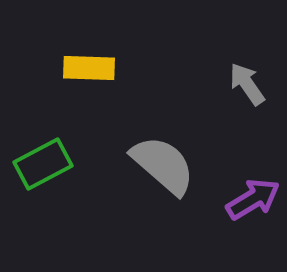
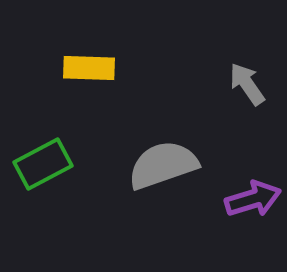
gray semicircle: rotated 60 degrees counterclockwise
purple arrow: rotated 14 degrees clockwise
